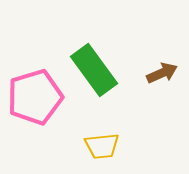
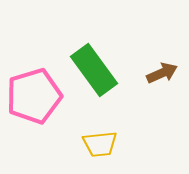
pink pentagon: moved 1 px left, 1 px up
yellow trapezoid: moved 2 px left, 2 px up
